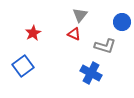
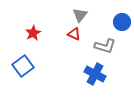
blue cross: moved 4 px right, 1 px down
